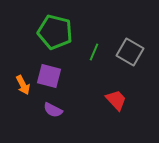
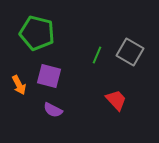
green pentagon: moved 18 px left, 1 px down
green line: moved 3 px right, 3 px down
orange arrow: moved 4 px left
